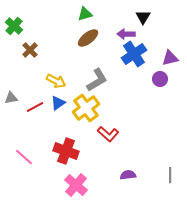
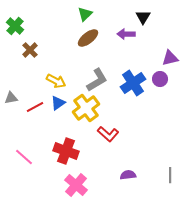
green triangle: rotated 28 degrees counterclockwise
green cross: moved 1 px right
blue cross: moved 1 px left, 29 px down
